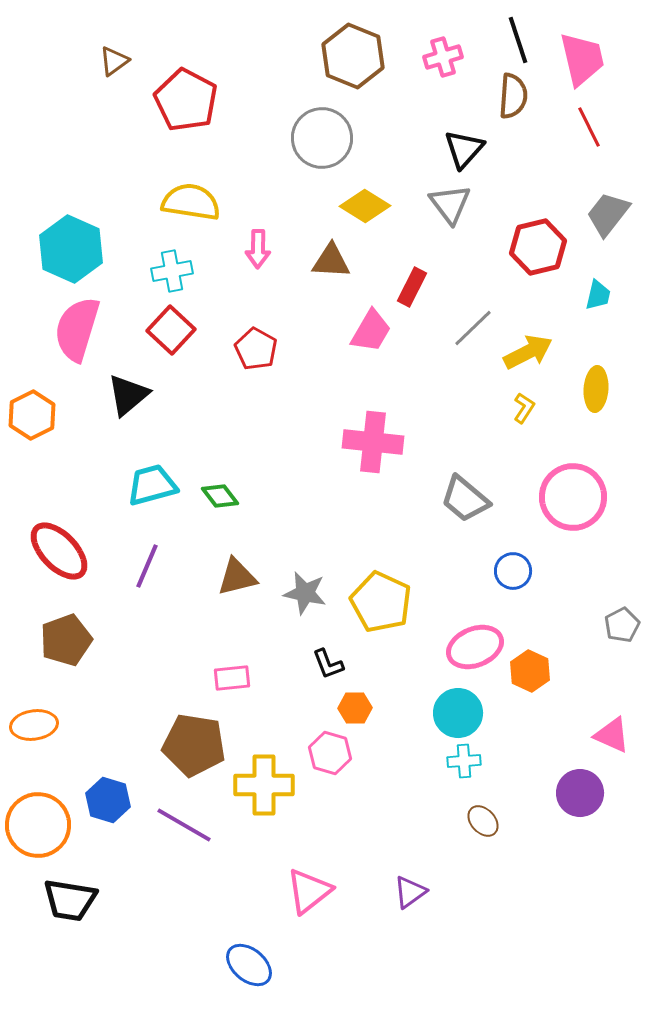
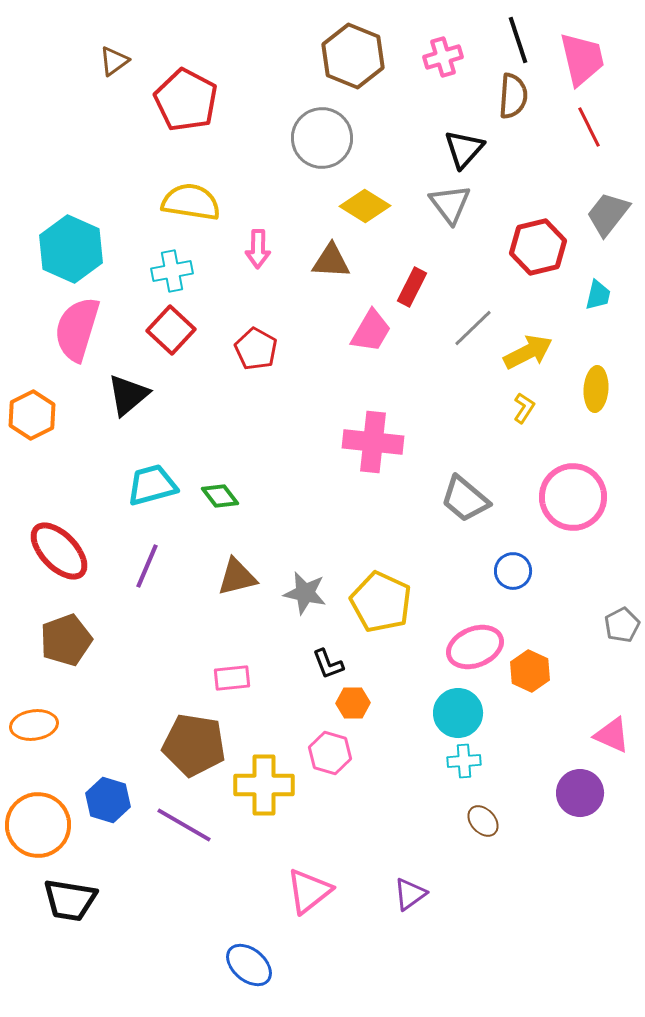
orange hexagon at (355, 708): moved 2 px left, 5 px up
purple triangle at (410, 892): moved 2 px down
